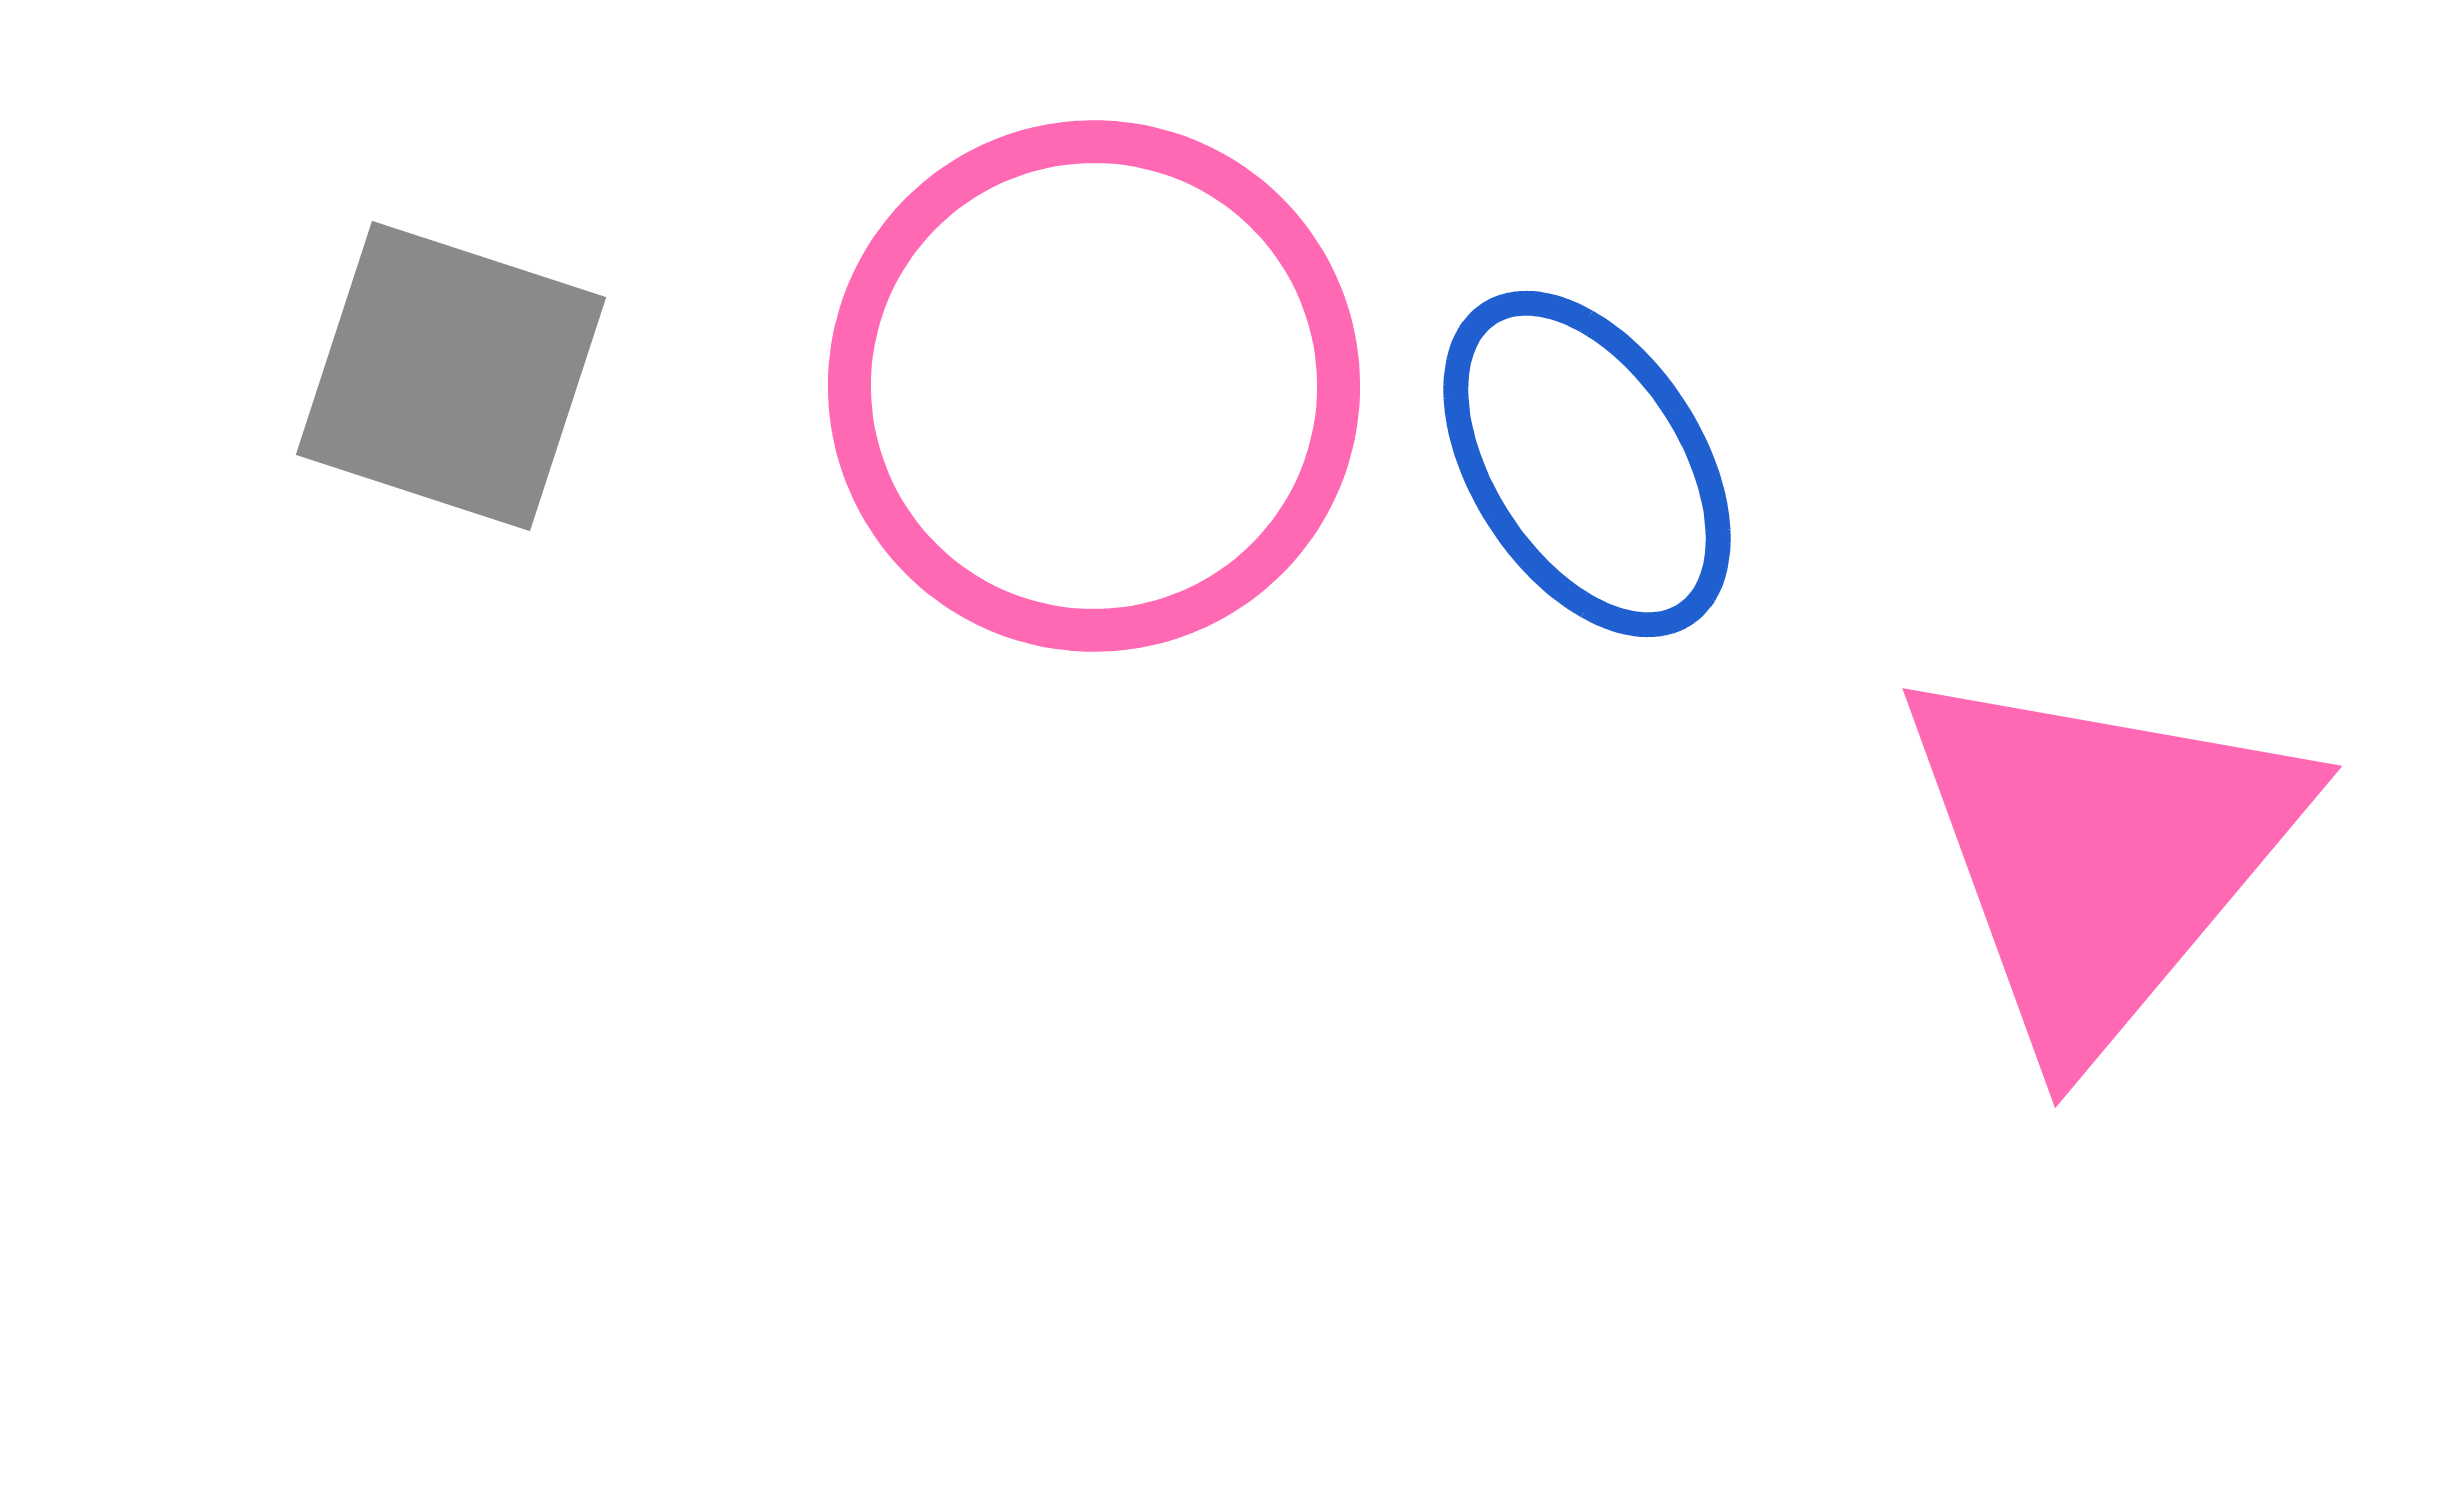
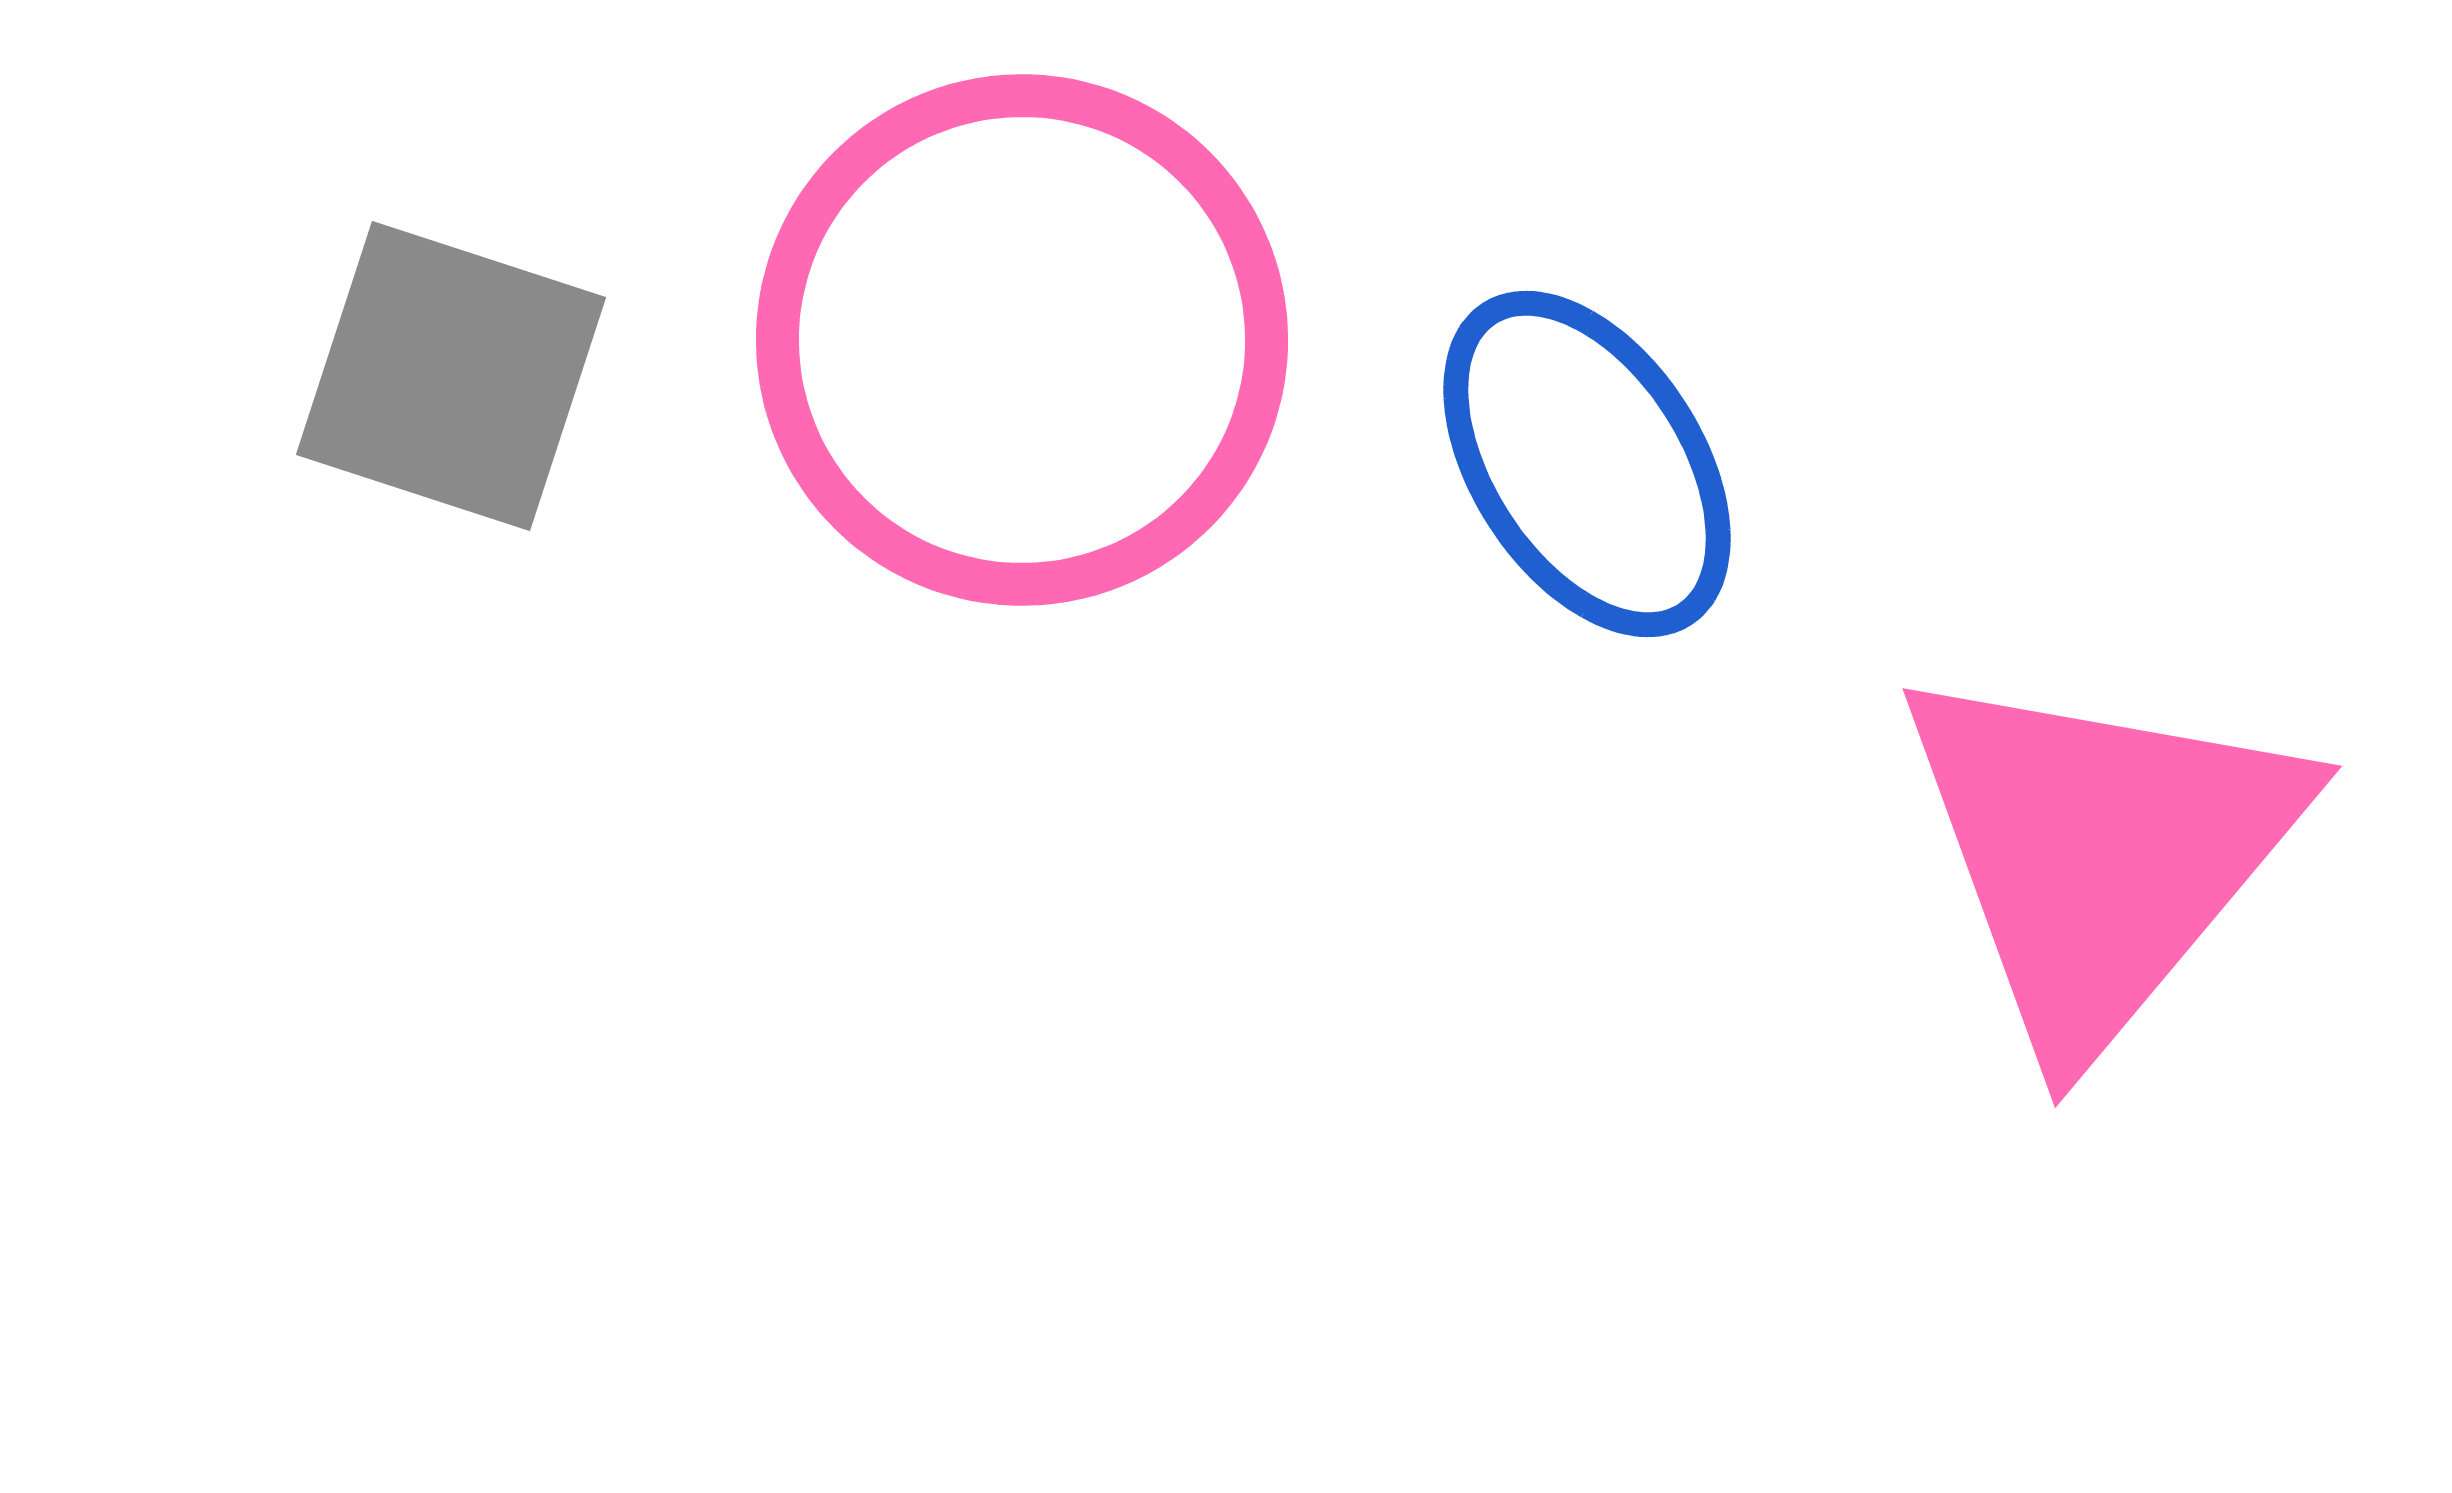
pink circle: moved 72 px left, 46 px up
